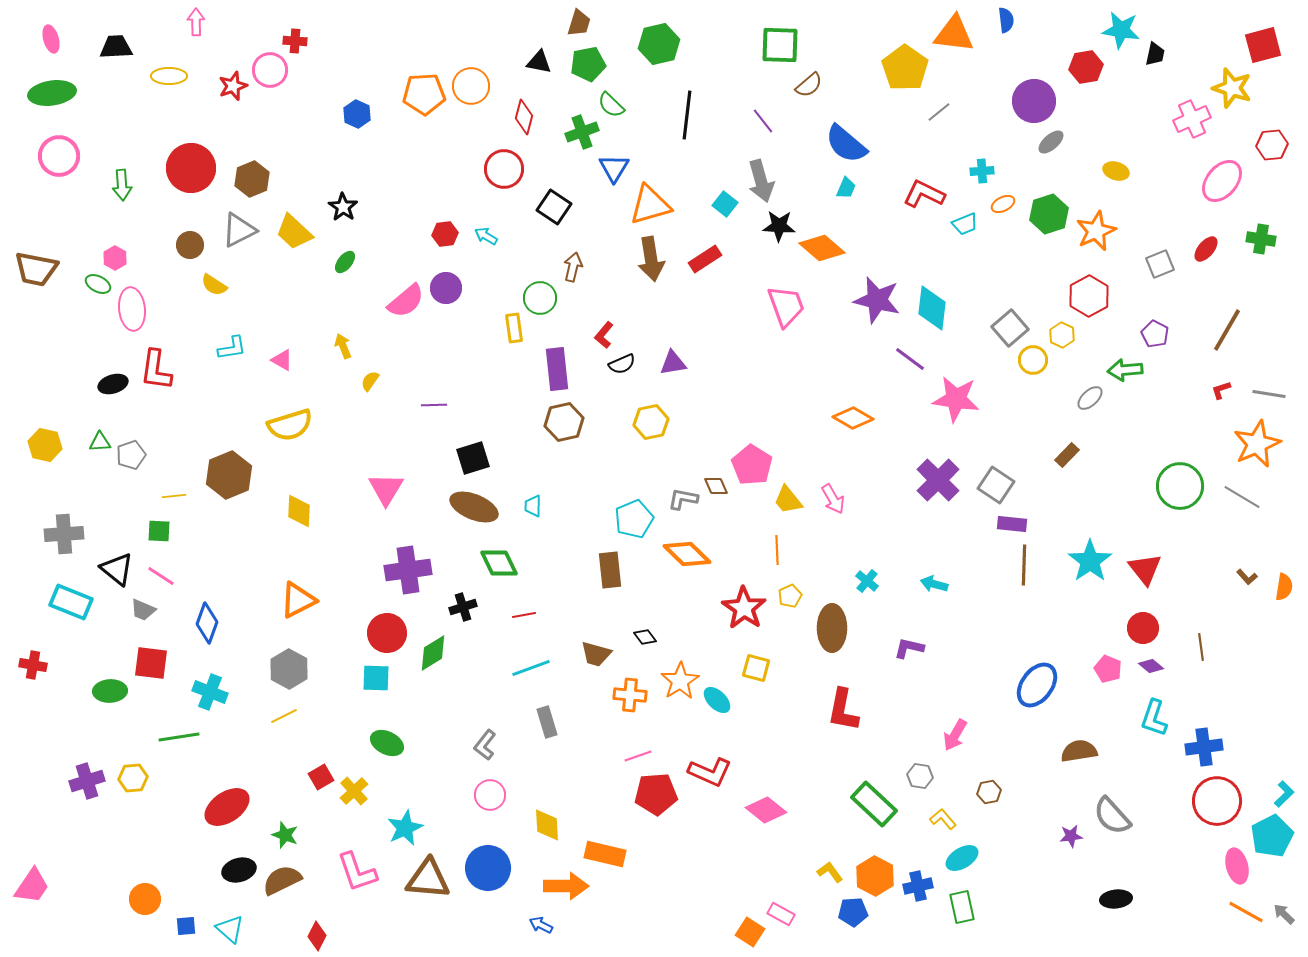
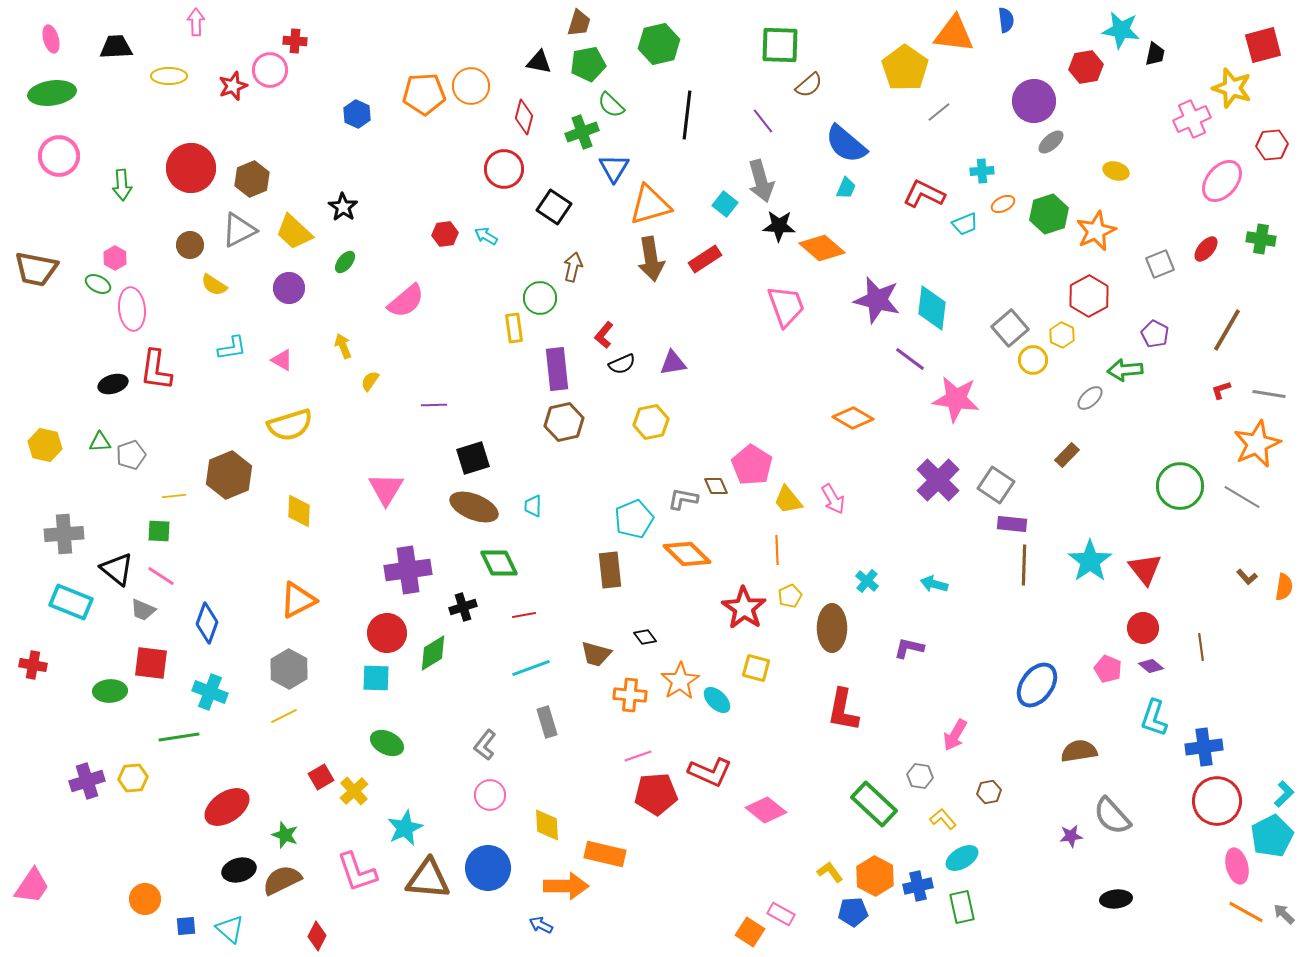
purple circle at (446, 288): moved 157 px left
